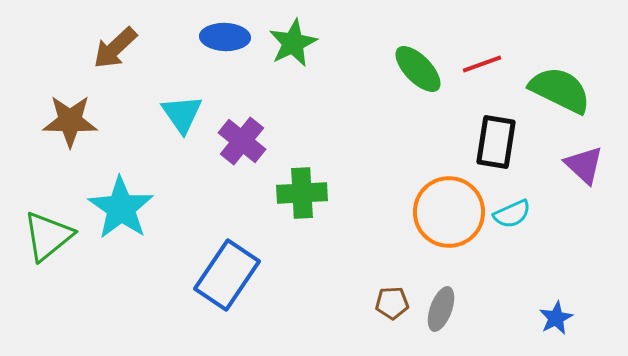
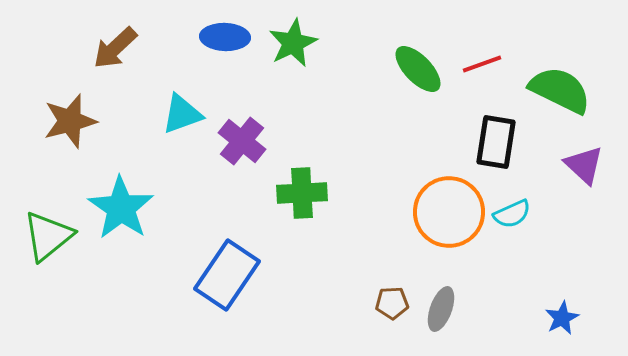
cyan triangle: rotated 45 degrees clockwise
brown star: rotated 16 degrees counterclockwise
blue star: moved 6 px right
